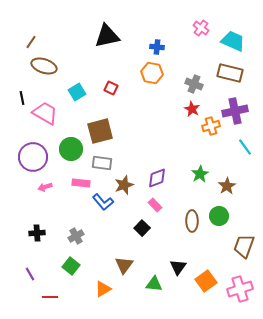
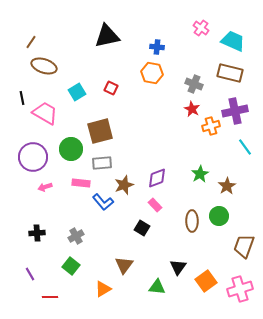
gray rectangle at (102, 163): rotated 12 degrees counterclockwise
black square at (142, 228): rotated 14 degrees counterclockwise
green triangle at (154, 284): moved 3 px right, 3 px down
